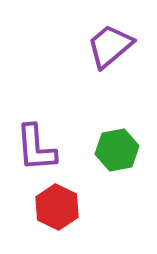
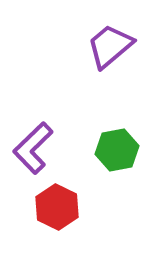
purple L-shape: moved 3 px left; rotated 50 degrees clockwise
